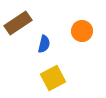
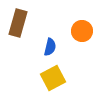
brown rectangle: rotated 40 degrees counterclockwise
blue semicircle: moved 6 px right, 3 px down
